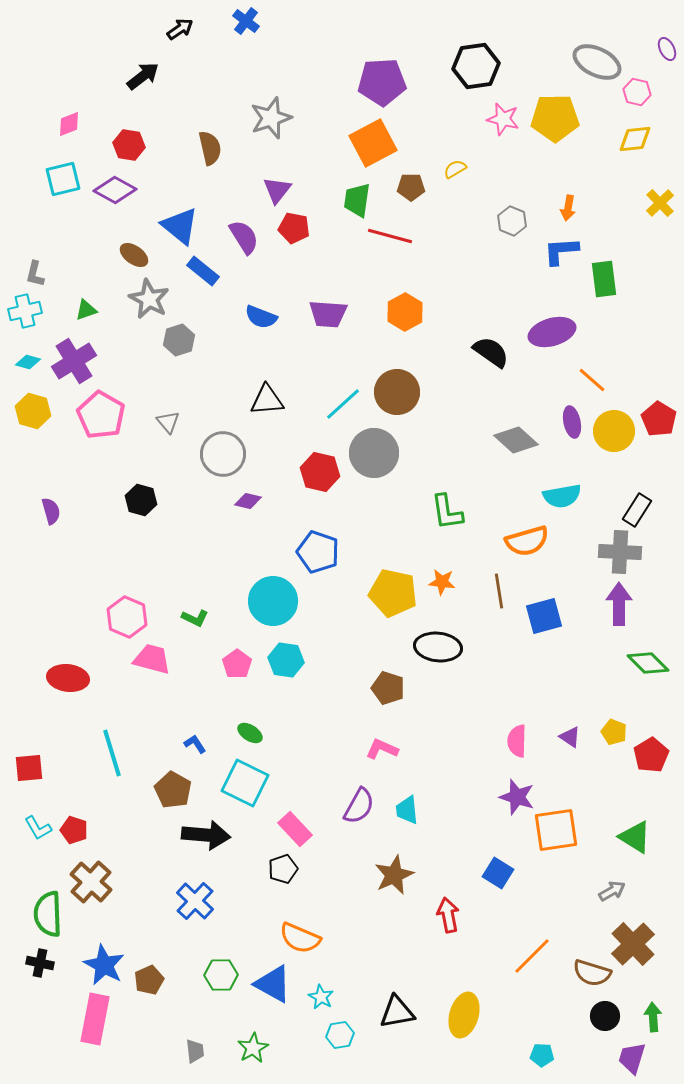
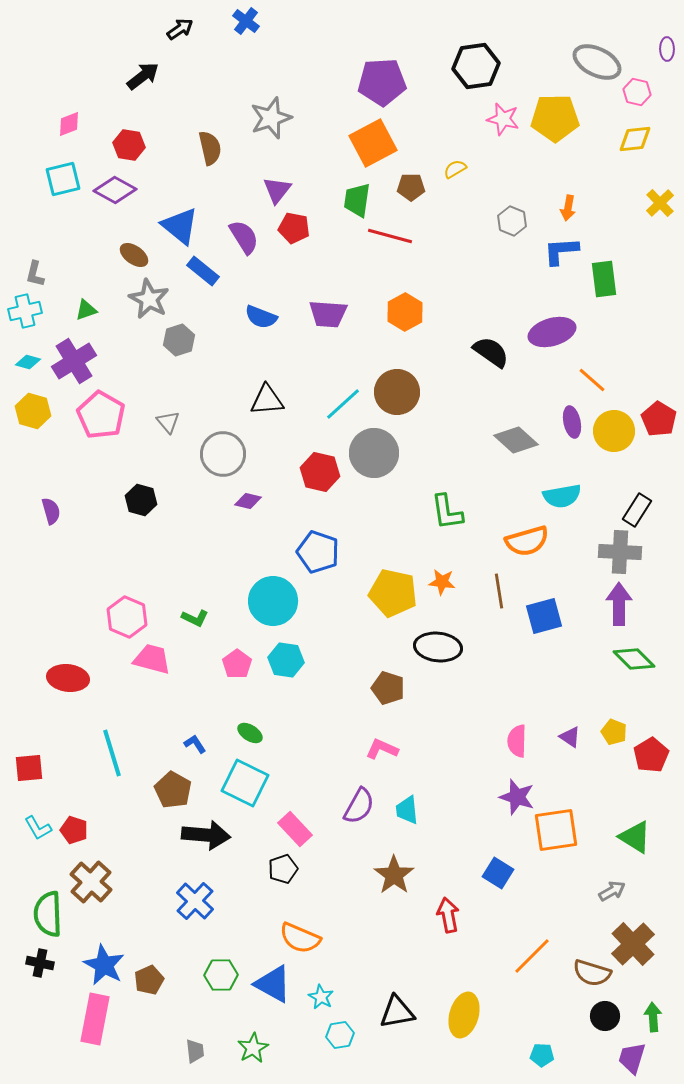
purple ellipse at (667, 49): rotated 25 degrees clockwise
green diamond at (648, 663): moved 14 px left, 4 px up
brown star at (394, 875): rotated 12 degrees counterclockwise
